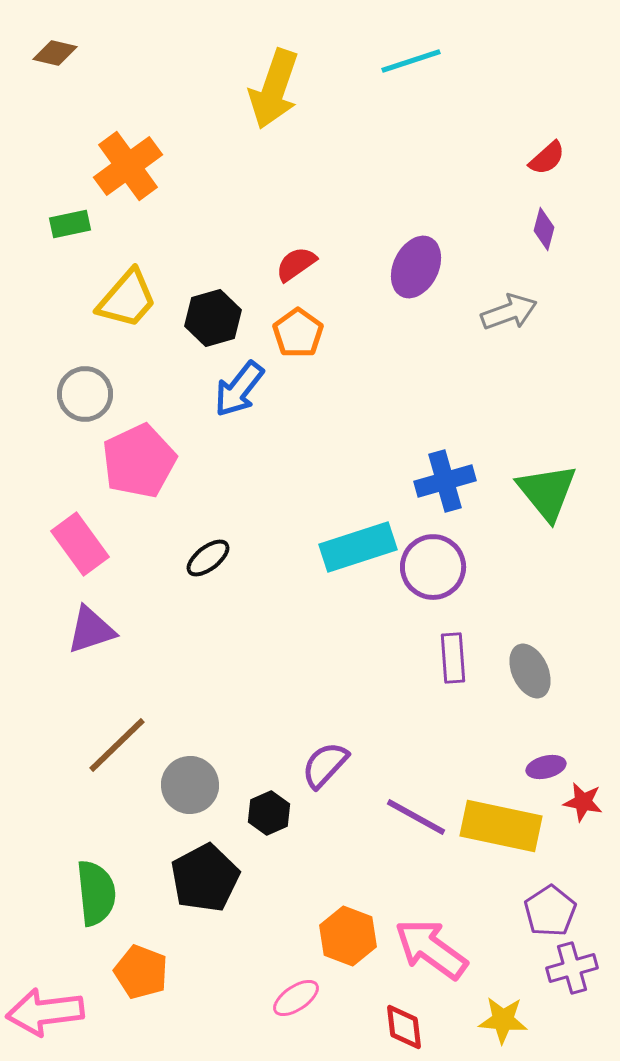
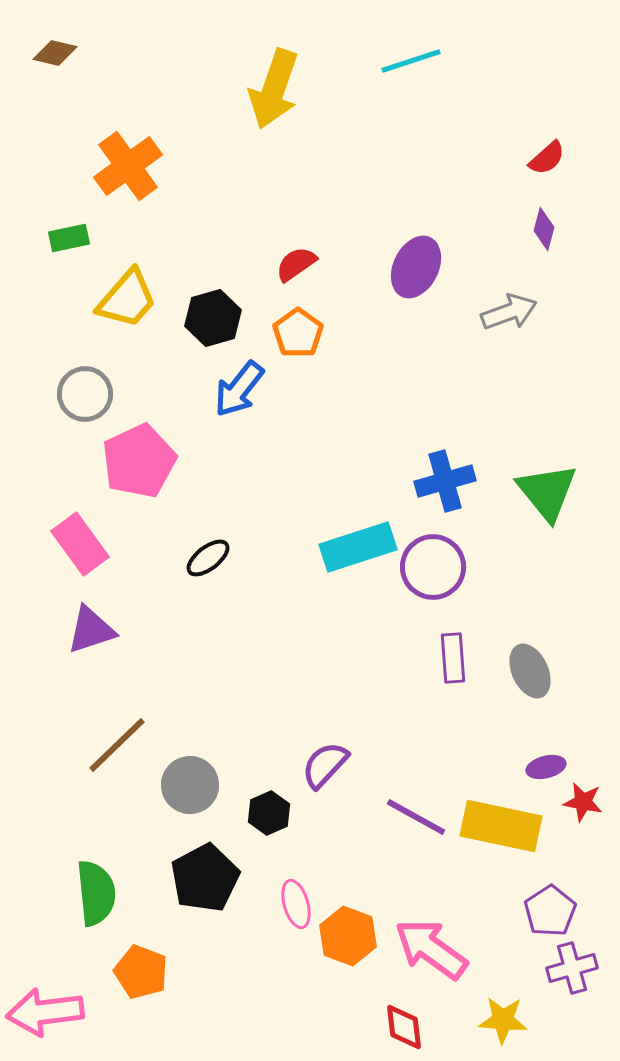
green rectangle at (70, 224): moved 1 px left, 14 px down
pink ellipse at (296, 998): moved 94 px up; rotated 72 degrees counterclockwise
